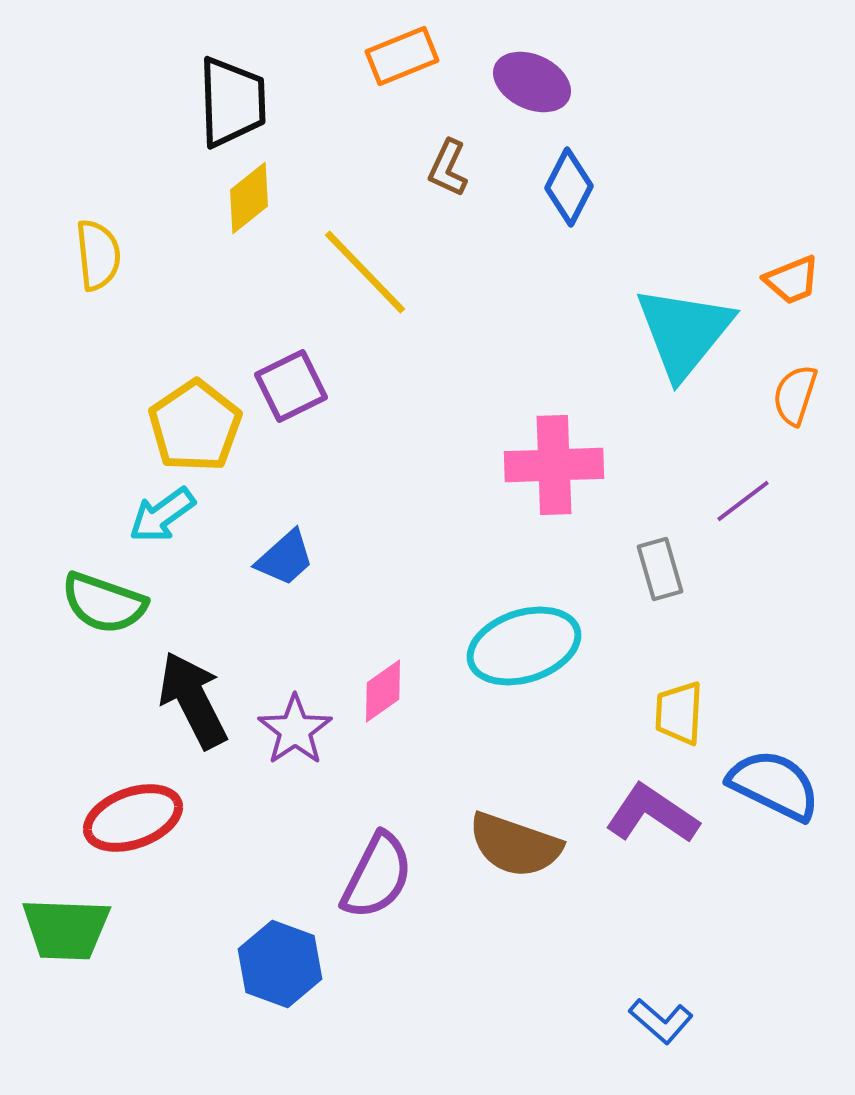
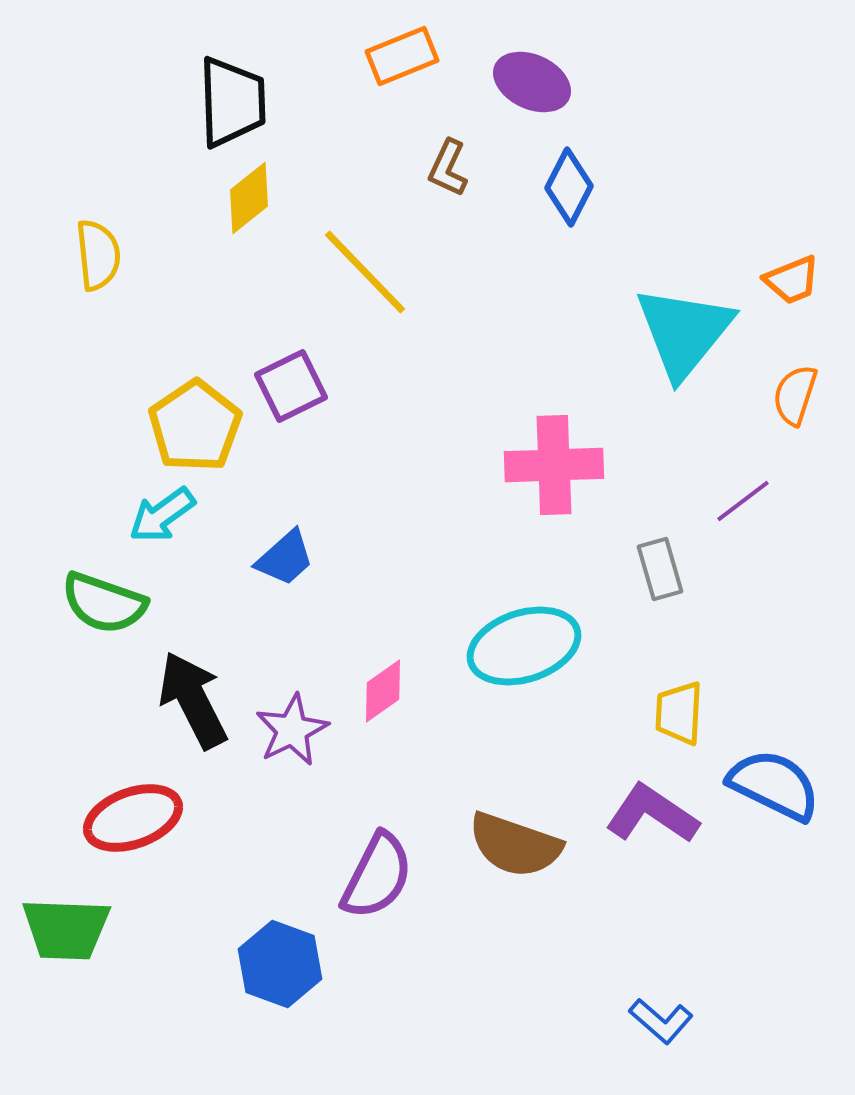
purple star: moved 3 px left; rotated 8 degrees clockwise
